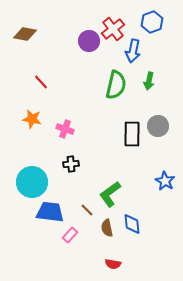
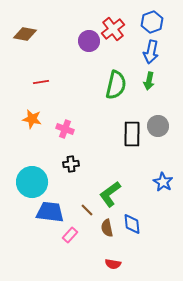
blue arrow: moved 18 px right, 1 px down
red line: rotated 56 degrees counterclockwise
blue star: moved 2 px left, 1 px down
